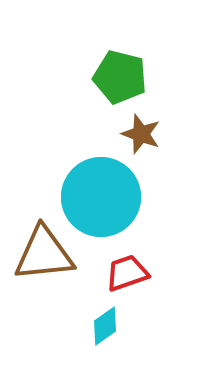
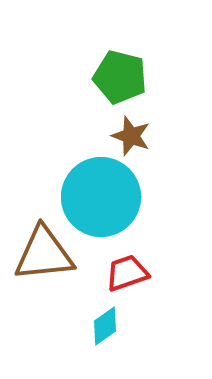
brown star: moved 10 px left, 2 px down
